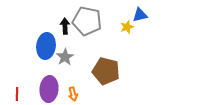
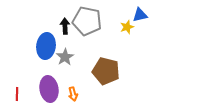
purple ellipse: rotated 15 degrees counterclockwise
